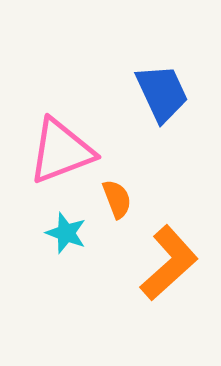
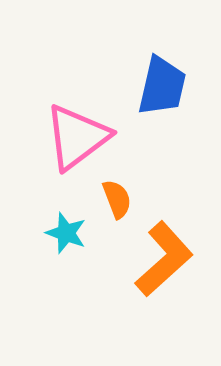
blue trapezoid: moved 7 px up; rotated 38 degrees clockwise
pink triangle: moved 16 px right, 14 px up; rotated 16 degrees counterclockwise
orange L-shape: moved 5 px left, 4 px up
